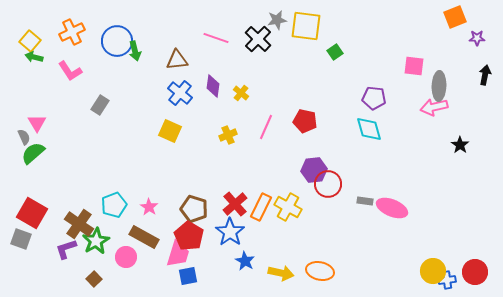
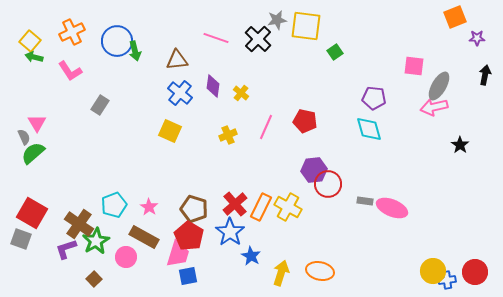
gray ellipse at (439, 86): rotated 28 degrees clockwise
blue star at (245, 261): moved 6 px right, 5 px up
yellow arrow at (281, 273): rotated 85 degrees counterclockwise
